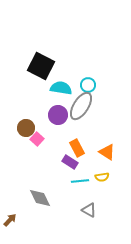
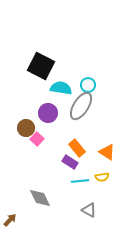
purple circle: moved 10 px left, 2 px up
orange rectangle: rotated 12 degrees counterclockwise
